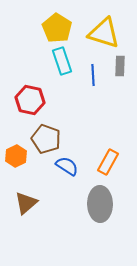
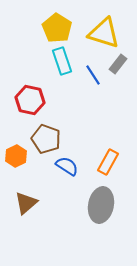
gray rectangle: moved 2 px left, 2 px up; rotated 36 degrees clockwise
blue line: rotated 30 degrees counterclockwise
gray ellipse: moved 1 px right, 1 px down; rotated 12 degrees clockwise
